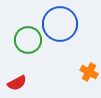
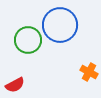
blue circle: moved 1 px down
red semicircle: moved 2 px left, 2 px down
